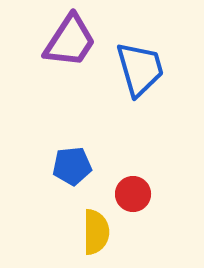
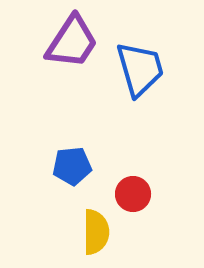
purple trapezoid: moved 2 px right, 1 px down
